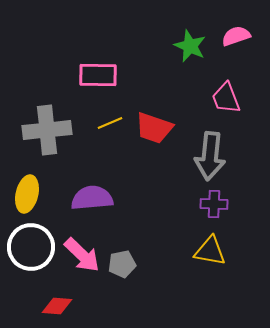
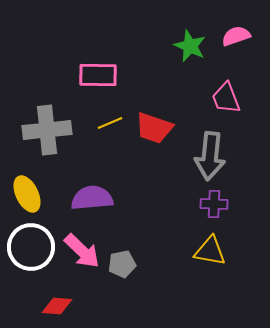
yellow ellipse: rotated 39 degrees counterclockwise
pink arrow: moved 4 px up
